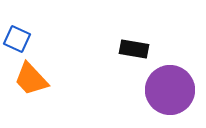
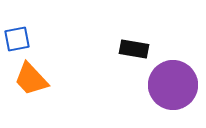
blue square: rotated 36 degrees counterclockwise
purple circle: moved 3 px right, 5 px up
